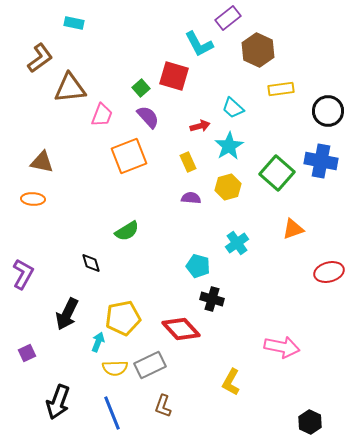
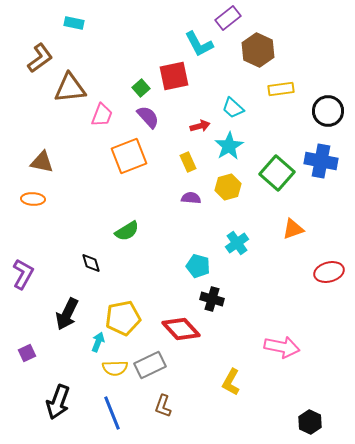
red square at (174, 76): rotated 28 degrees counterclockwise
